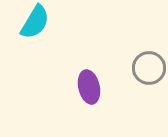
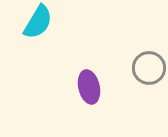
cyan semicircle: moved 3 px right
